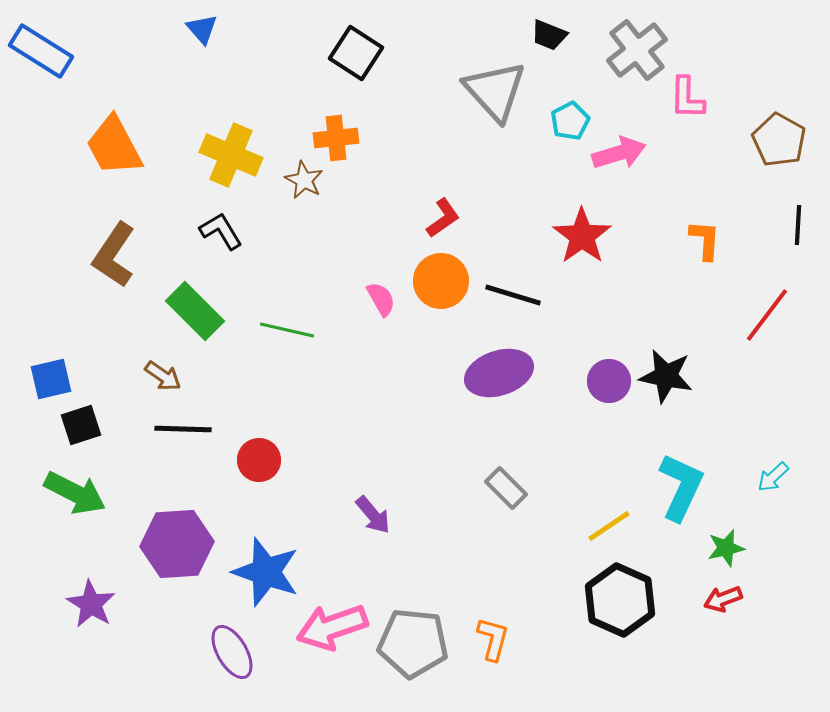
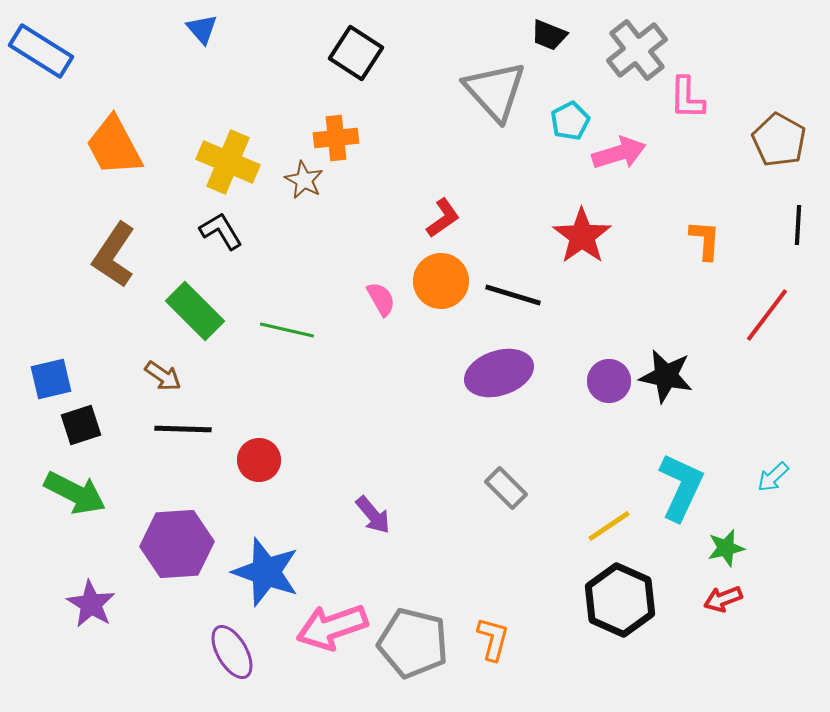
yellow cross at (231, 155): moved 3 px left, 7 px down
gray pentagon at (413, 643): rotated 8 degrees clockwise
